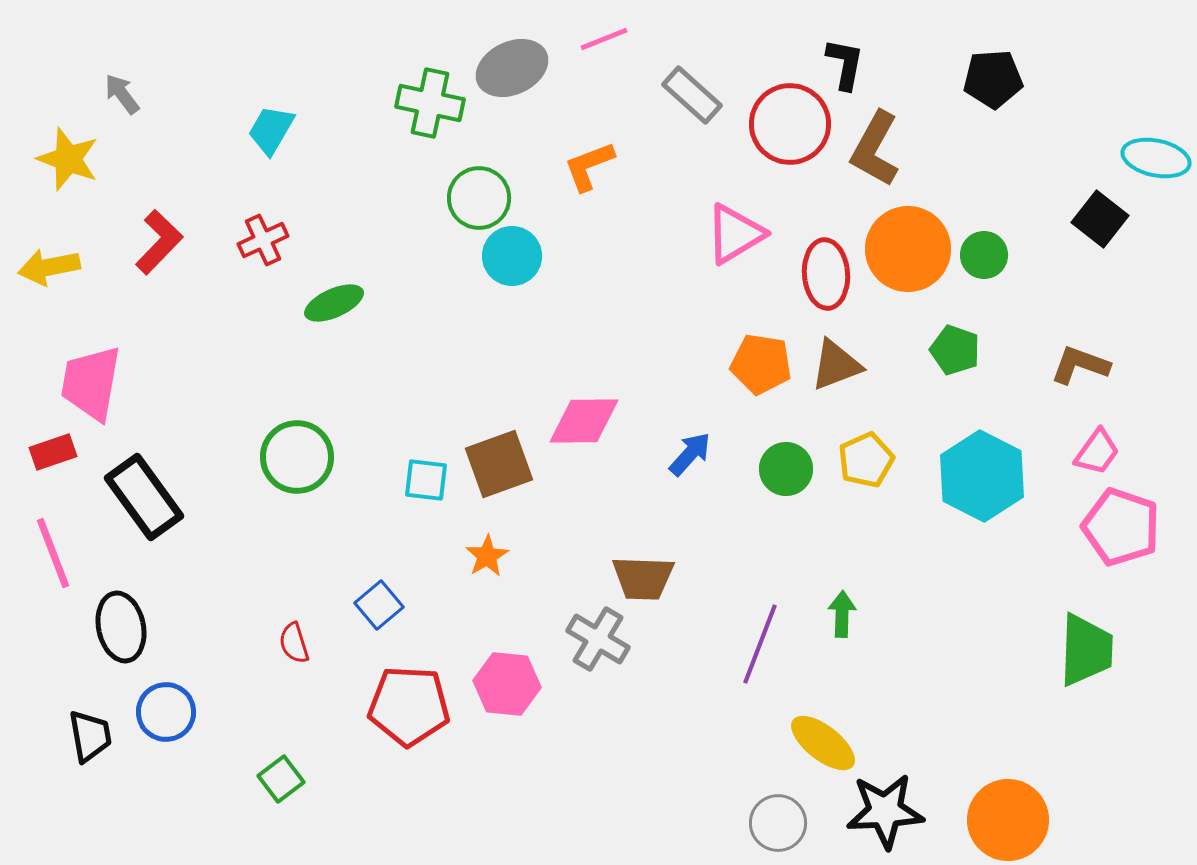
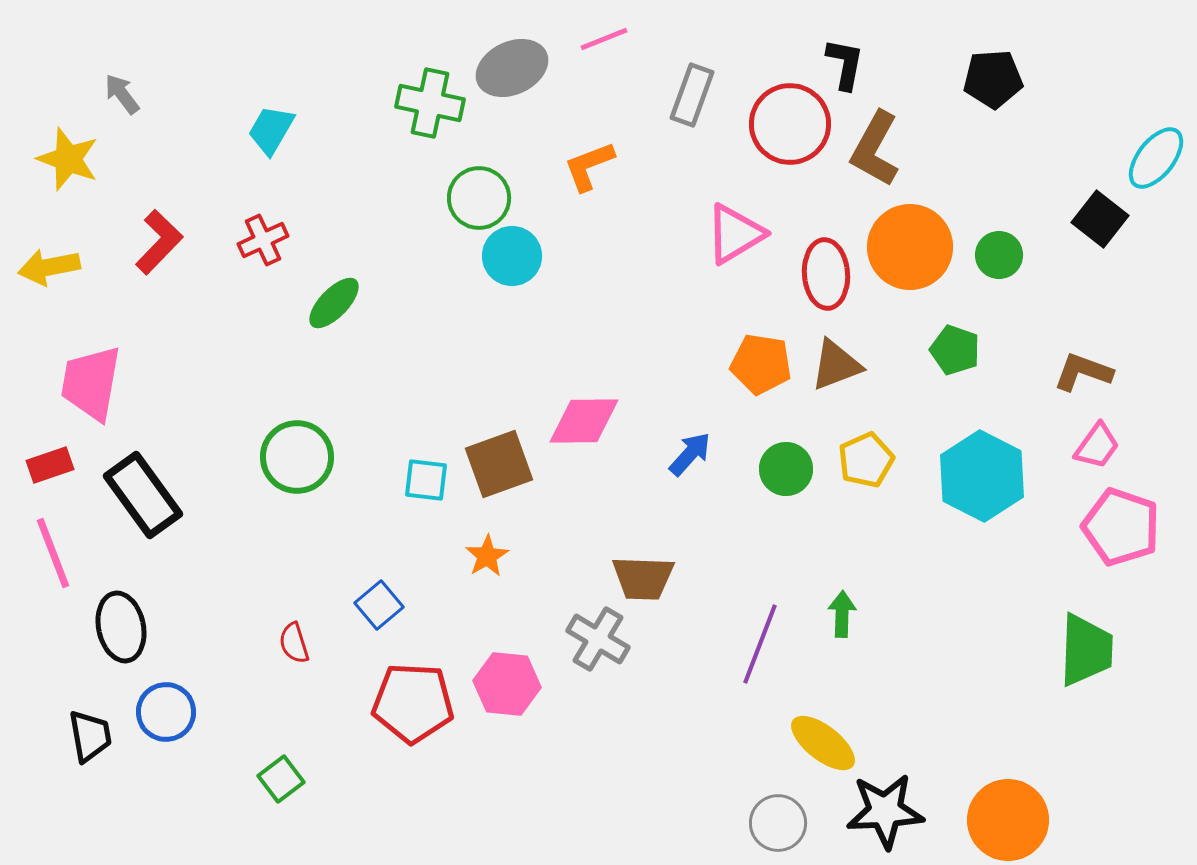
gray rectangle at (692, 95): rotated 68 degrees clockwise
cyan ellipse at (1156, 158): rotated 64 degrees counterclockwise
orange circle at (908, 249): moved 2 px right, 2 px up
green circle at (984, 255): moved 15 px right
green ellipse at (334, 303): rotated 22 degrees counterclockwise
brown L-shape at (1080, 365): moved 3 px right, 7 px down
red rectangle at (53, 452): moved 3 px left, 13 px down
pink trapezoid at (1097, 452): moved 6 px up
black rectangle at (144, 497): moved 1 px left, 2 px up
red pentagon at (409, 706): moved 4 px right, 3 px up
